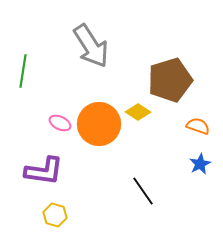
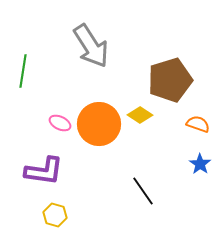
yellow diamond: moved 2 px right, 3 px down
orange semicircle: moved 2 px up
blue star: rotated 10 degrees counterclockwise
